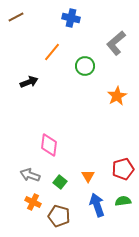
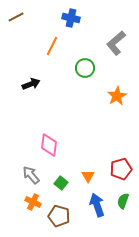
orange line: moved 6 px up; rotated 12 degrees counterclockwise
green circle: moved 2 px down
black arrow: moved 2 px right, 2 px down
red pentagon: moved 2 px left
gray arrow: moved 1 px right; rotated 30 degrees clockwise
green square: moved 1 px right, 1 px down
green semicircle: rotated 63 degrees counterclockwise
